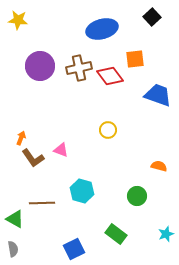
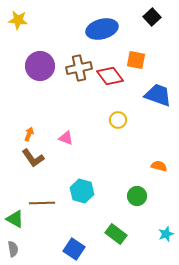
orange square: moved 1 px right, 1 px down; rotated 18 degrees clockwise
yellow circle: moved 10 px right, 10 px up
orange arrow: moved 8 px right, 4 px up
pink triangle: moved 5 px right, 12 px up
blue square: rotated 30 degrees counterclockwise
